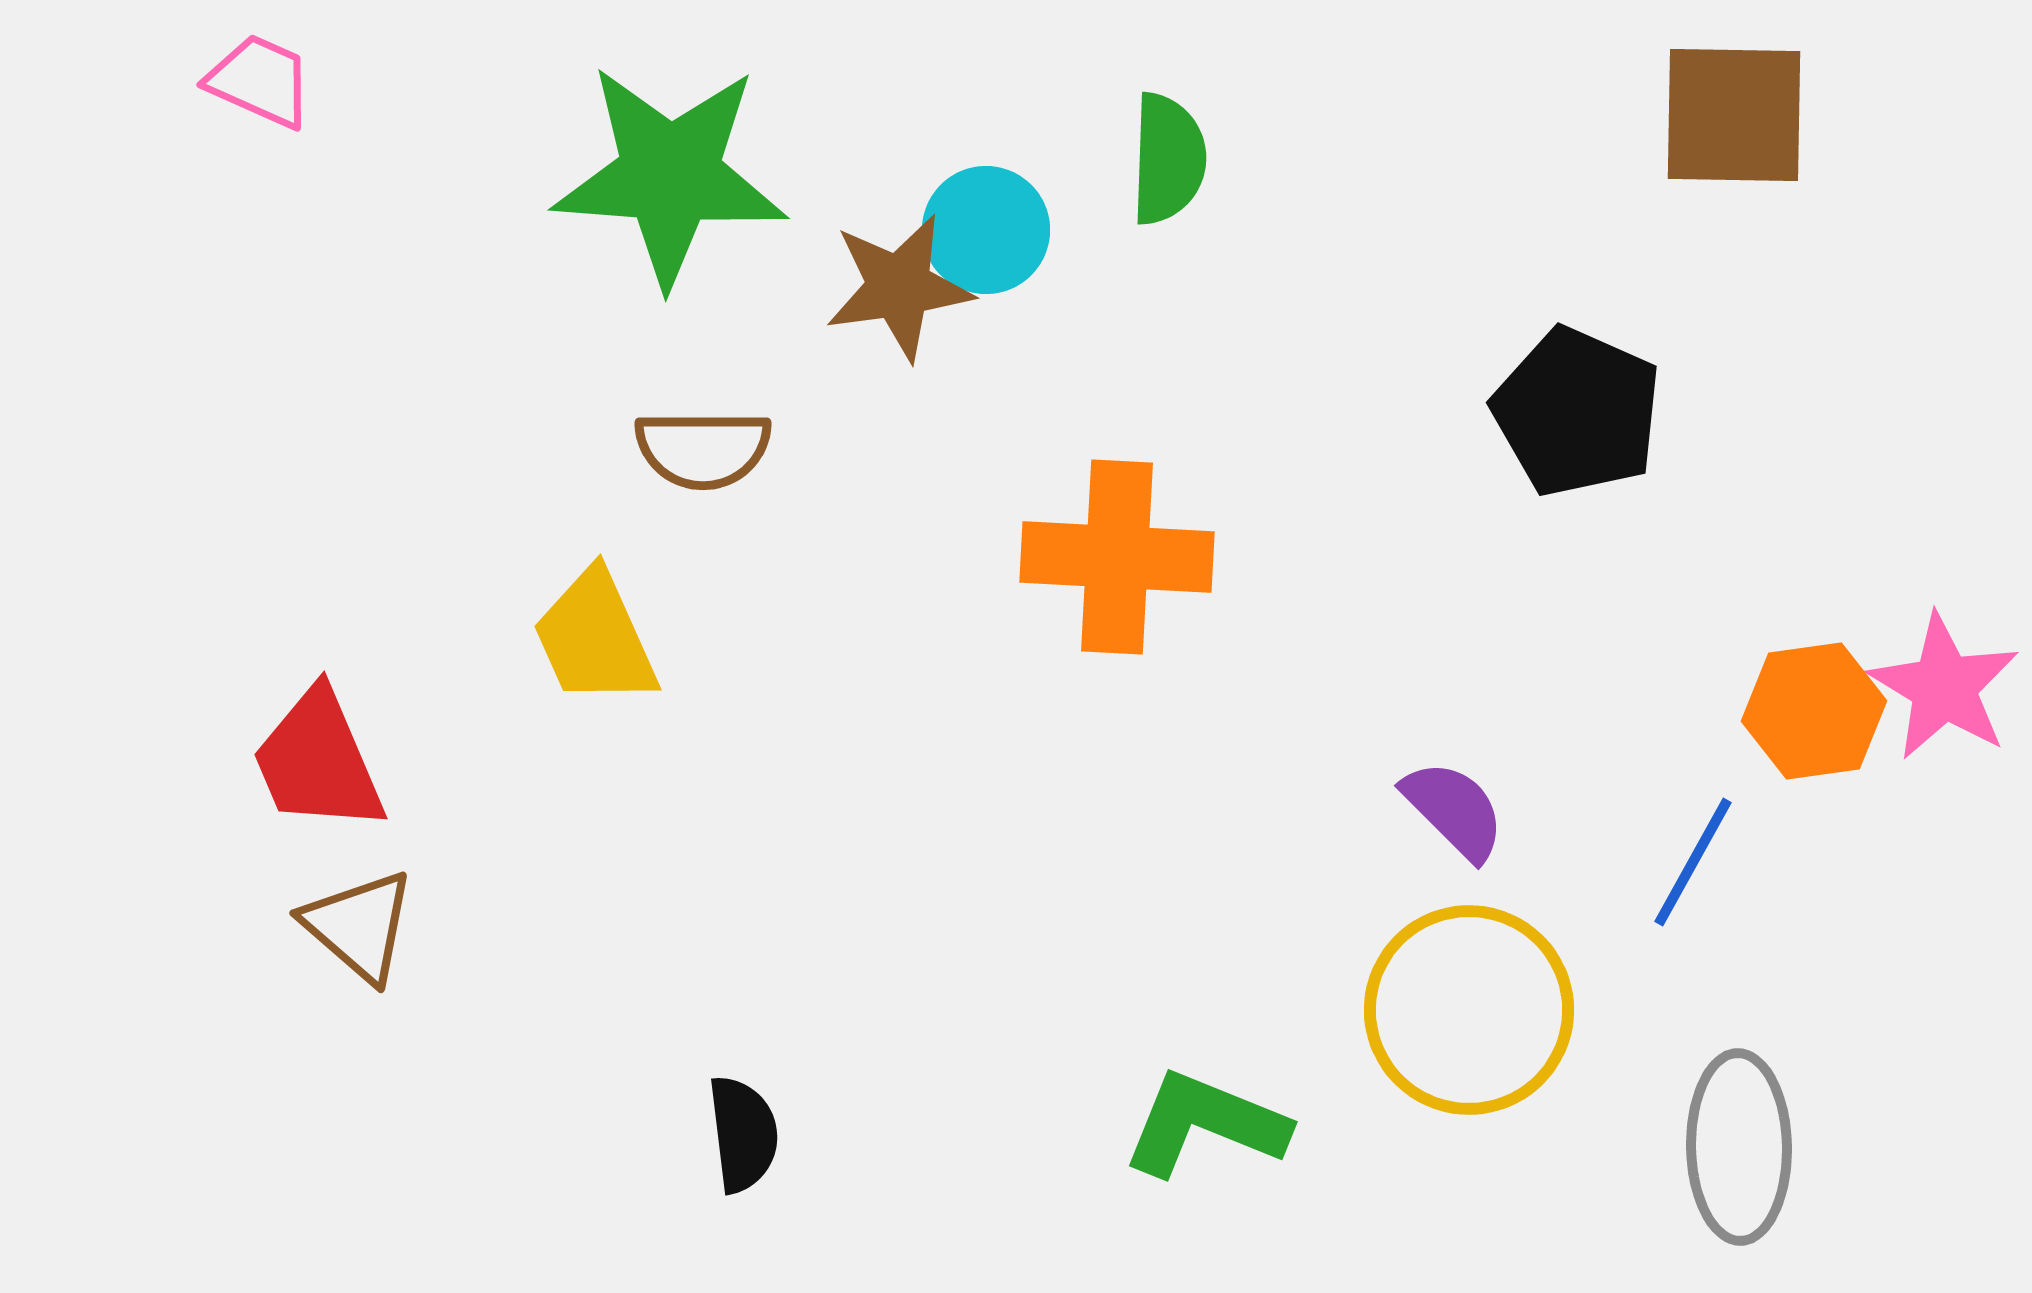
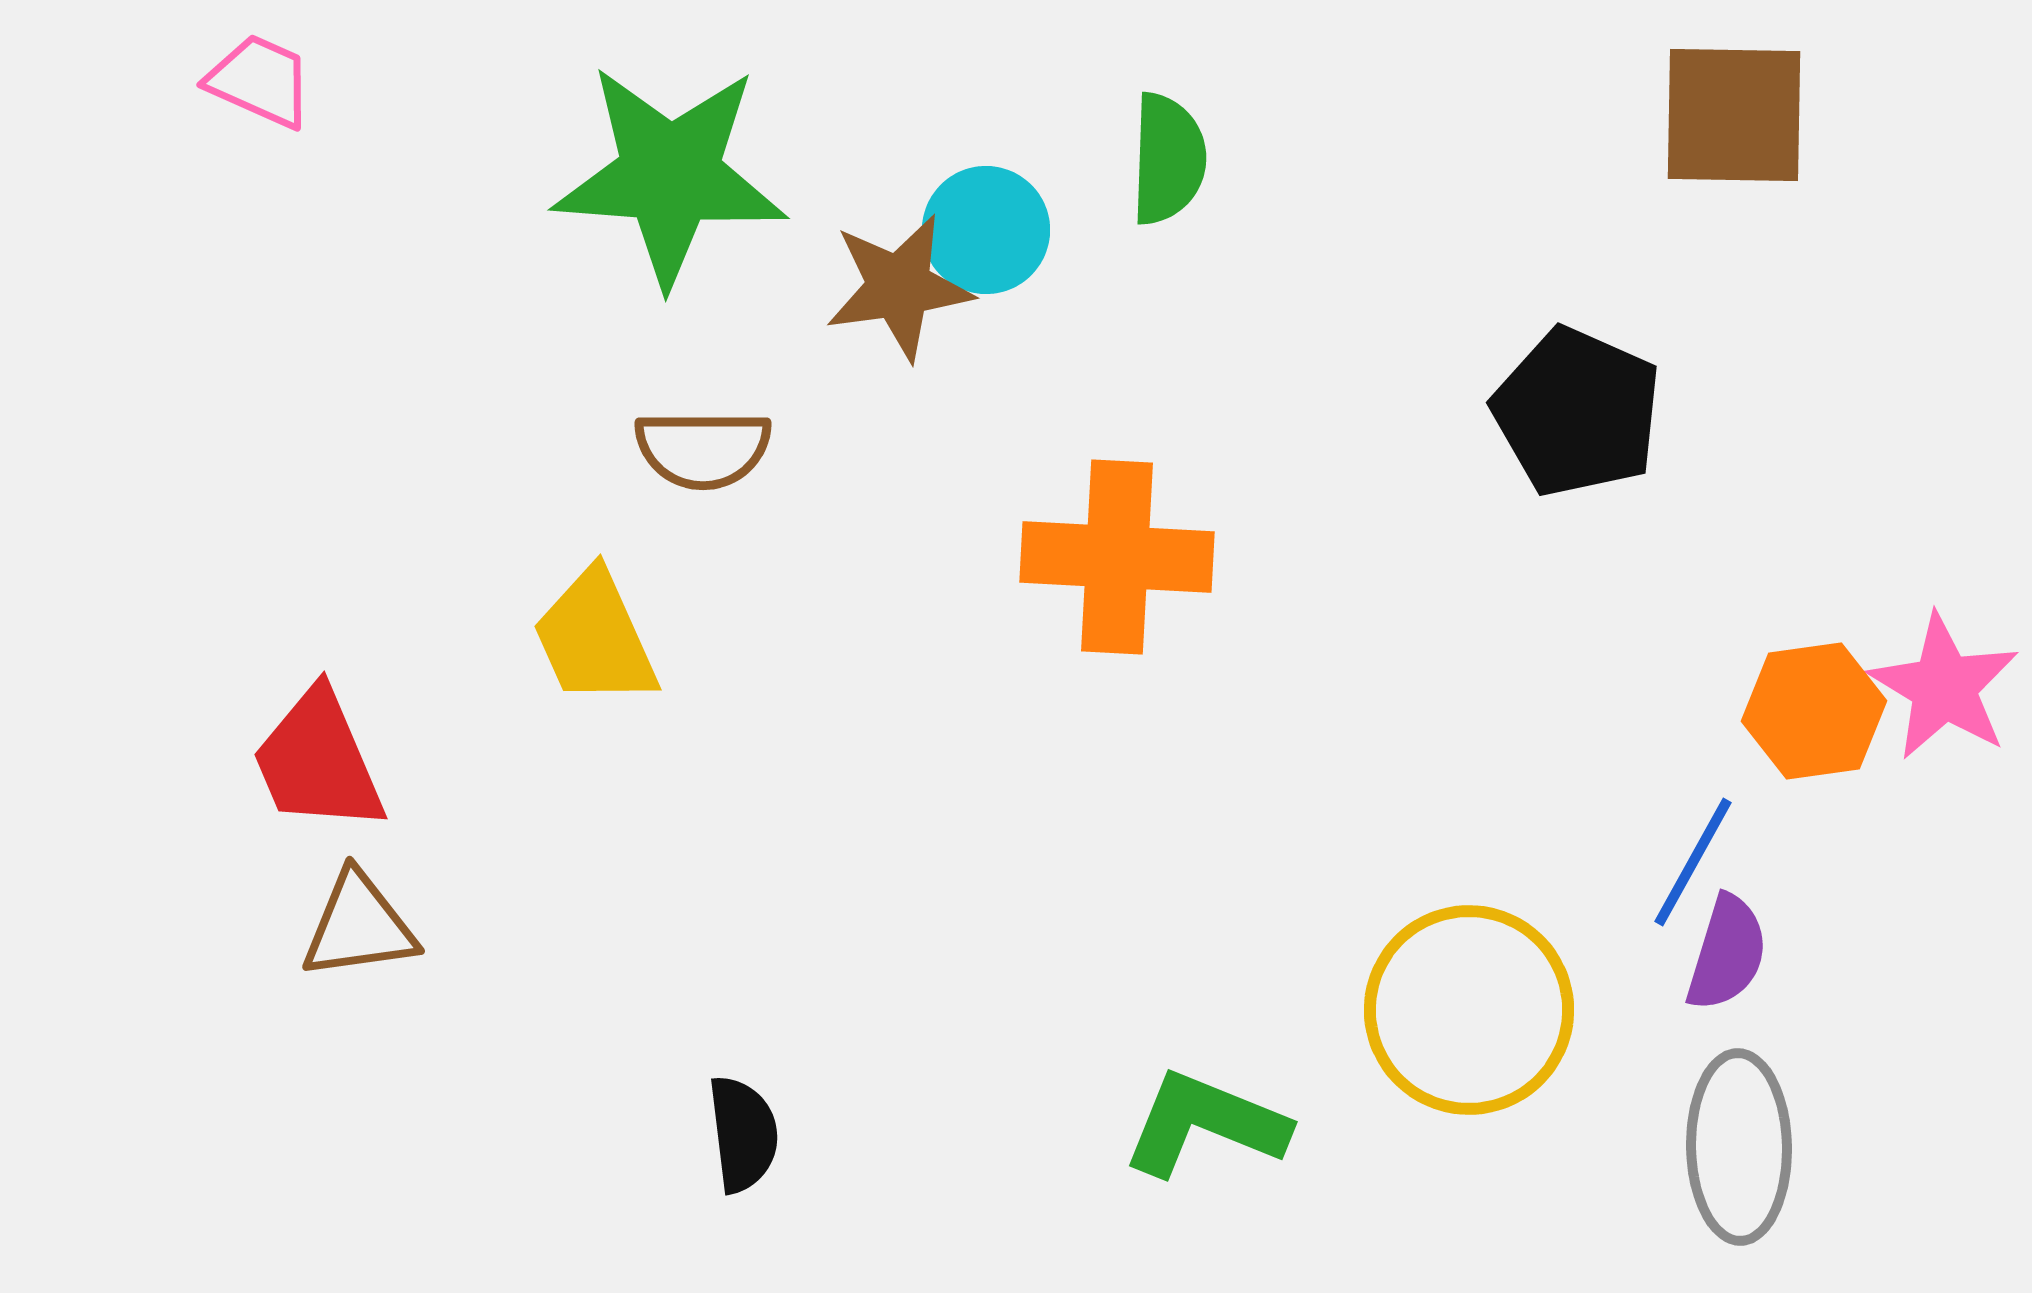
purple semicircle: moved 273 px right, 143 px down; rotated 62 degrees clockwise
brown triangle: rotated 49 degrees counterclockwise
